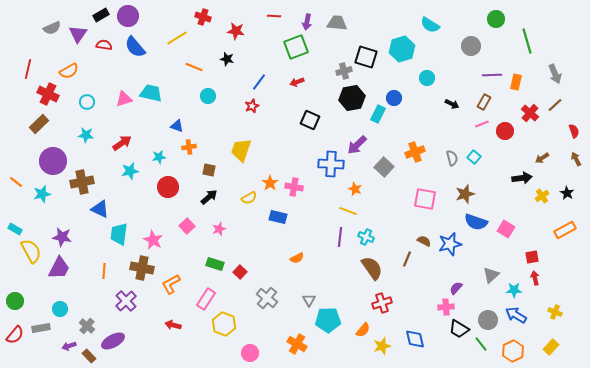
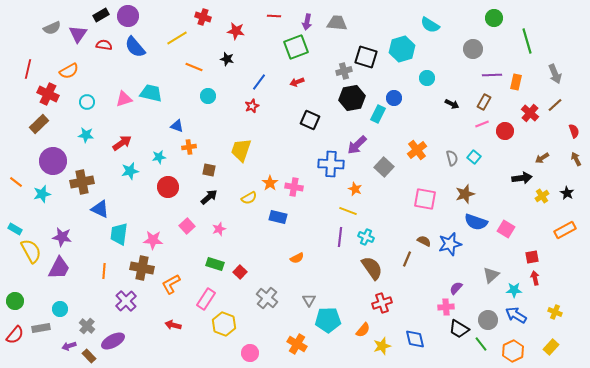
green circle at (496, 19): moved 2 px left, 1 px up
gray circle at (471, 46): moved 2 px right, 3 px down
orange cross at (415, 152): moved 2 px right, 2 px up; rotated 18 degrees counterclockwise
pink star at (153, 240): rotated 24 degrees counterclockwise
